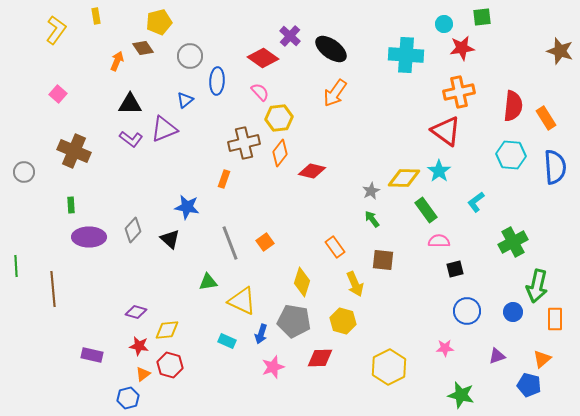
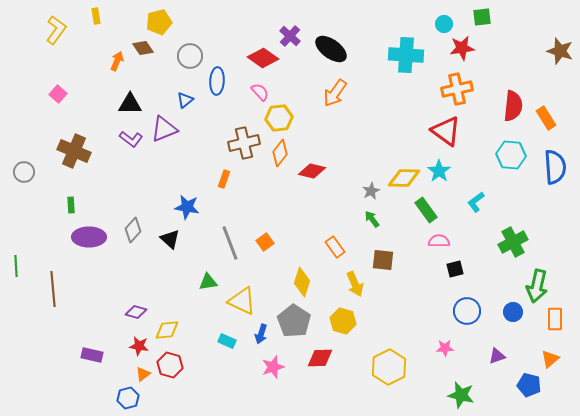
orange cross at (459, 92): moved 2 px left, 3 px up
gray pentagon at (294, 321): rotated 24 degrees clockwise
orange triangle at (542, 359): moved 8 px right
